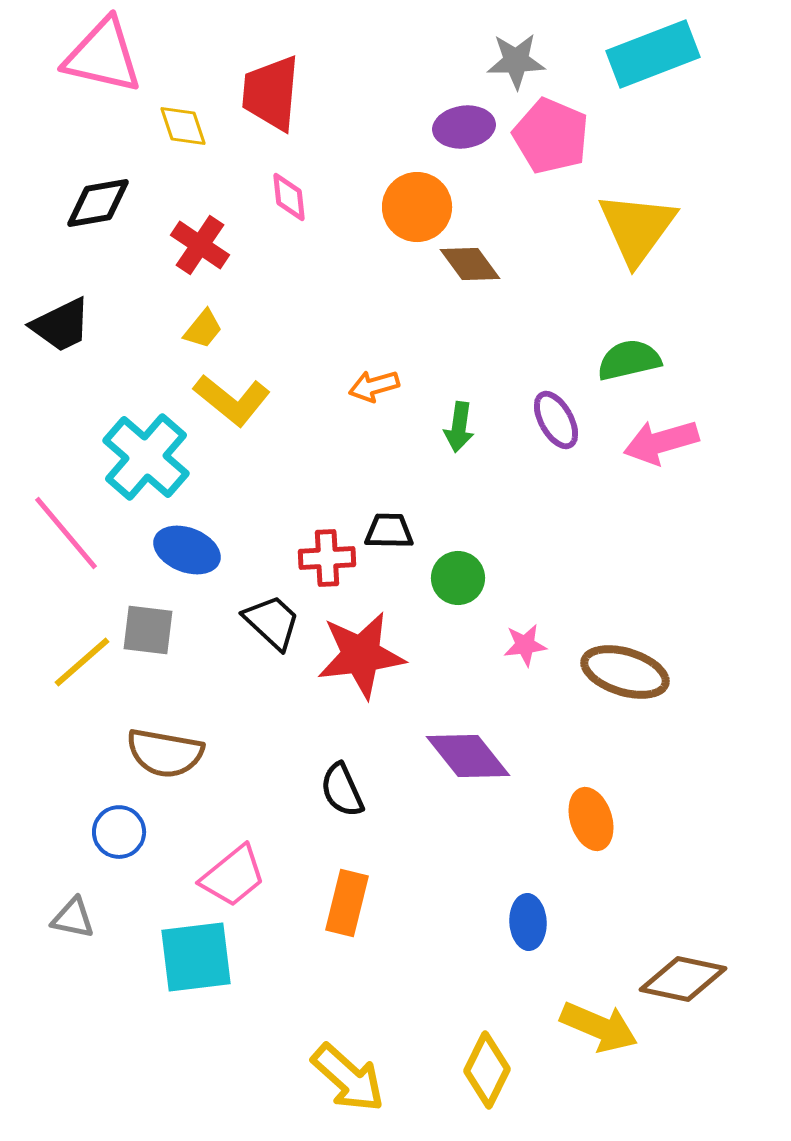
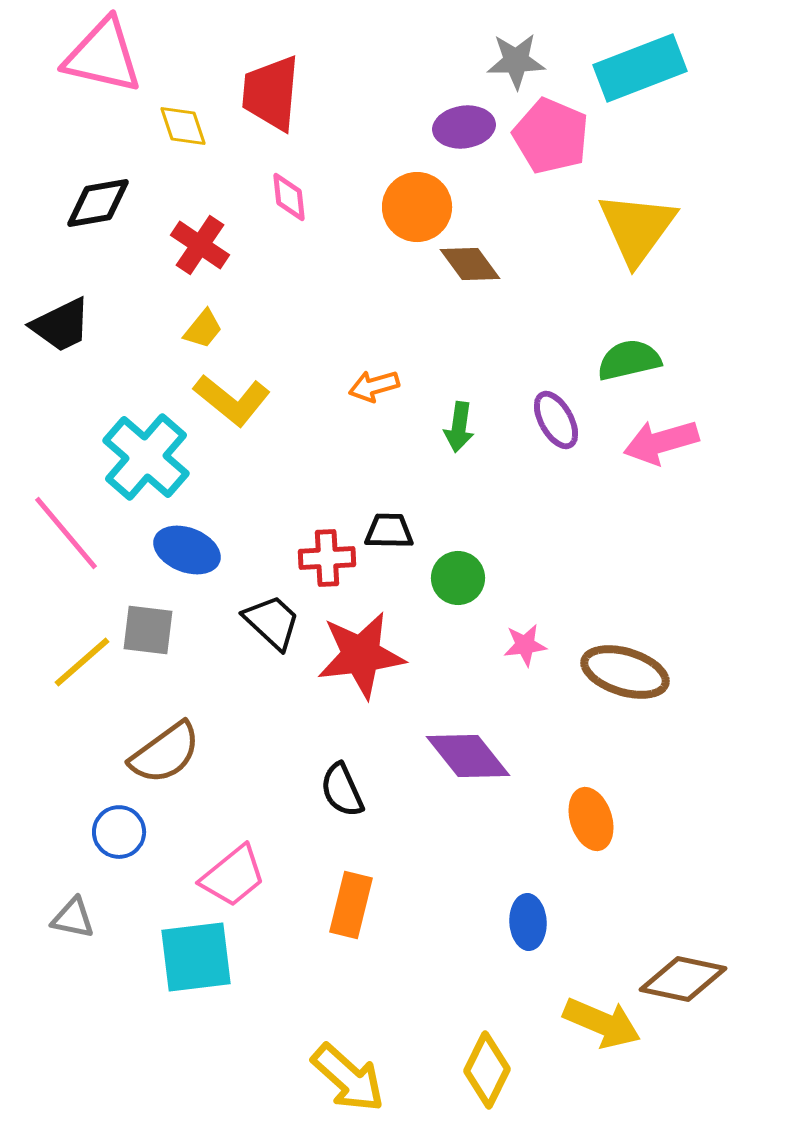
cyan rectangle at (653, 54): moved 13 px left, 14 px down
brown semicircle at (165, 753): rotated 46 degrees counterclockwise
orange rectangle at (347, 903): moved 4 px right, 2 px down
yellow arrow at (599, 1027): moved 3 px right, 4 px up
